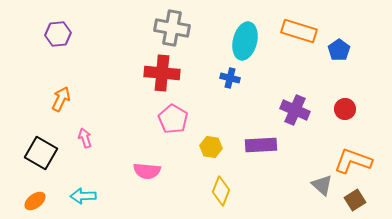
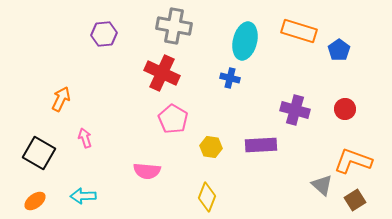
gray cross: moved 2 px right, 2 px up
purple hexagon: moved 46 px right
red cross: rotated 20 degrees clockwise
purple cross: rotated 8 degrees counterclockwise
black square: moved 2 px left
yellow diamond: moved 14 px left, 6 px down
